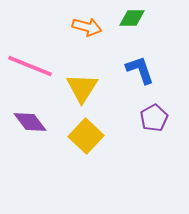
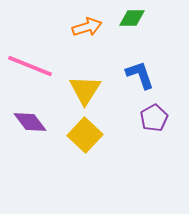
orange arrow: rotated 32 degrees counterclockwise
blue L-shape: moved 5 px down
yellow triangle: moved 3 px right, 2 px down
yellow square: moved 1 px left, 1 px up
